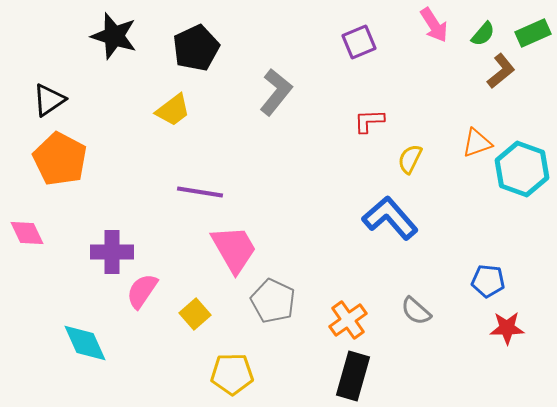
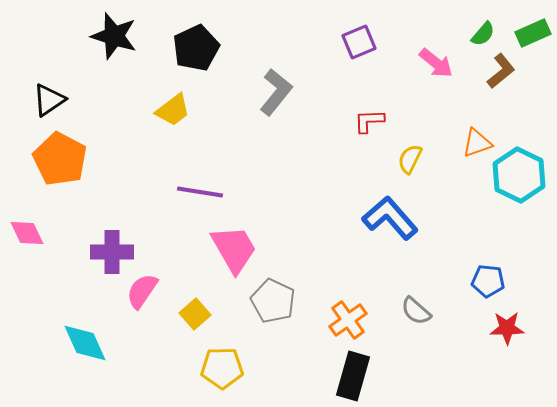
pink arrow: moved 2 px right, 38 px down; rotated 18 degrees counterclockwise
cyan hexagon: moved 3 px left, 6 px down; rotated 6 degrees clockwise
yellow pentagon: moved 10 px left, 6 px up
